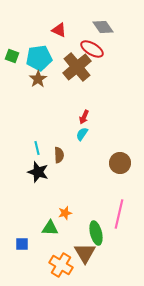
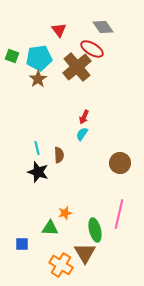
red triangle: rotated 28 degrees clockwise
green ellipse: moved 1 px left, 3 px up
